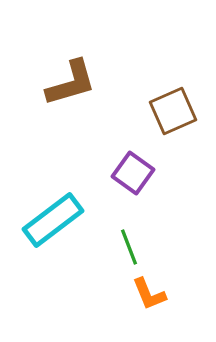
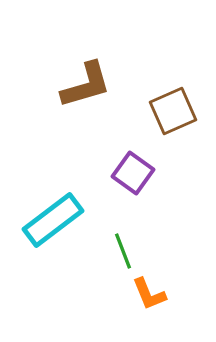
brown L-shape: moved 15 px right, 2 px down
green line: moved 6 px left, 4 px down
